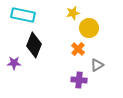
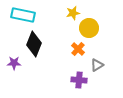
black diamond: moved 1 px up
